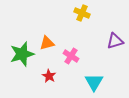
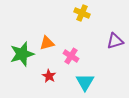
cyan triangle: moved 9 px left
